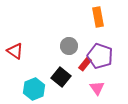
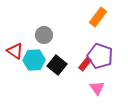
orange rectangle: rotated 48 degrees clockwise
gray circle: moved 25 px left, 11 px up
black square: moved 4 px left, 12 px up
cyan hexagon: moved 29 px up; rotated 20 degrees clockwise
